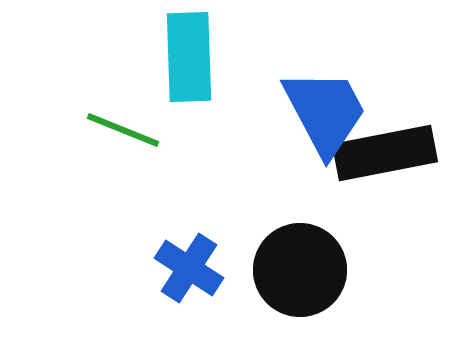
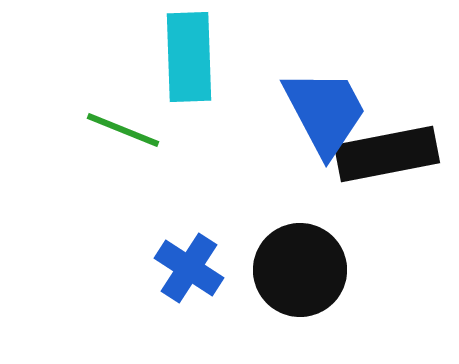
black rectangle: moved 2 px right, 1 px down
